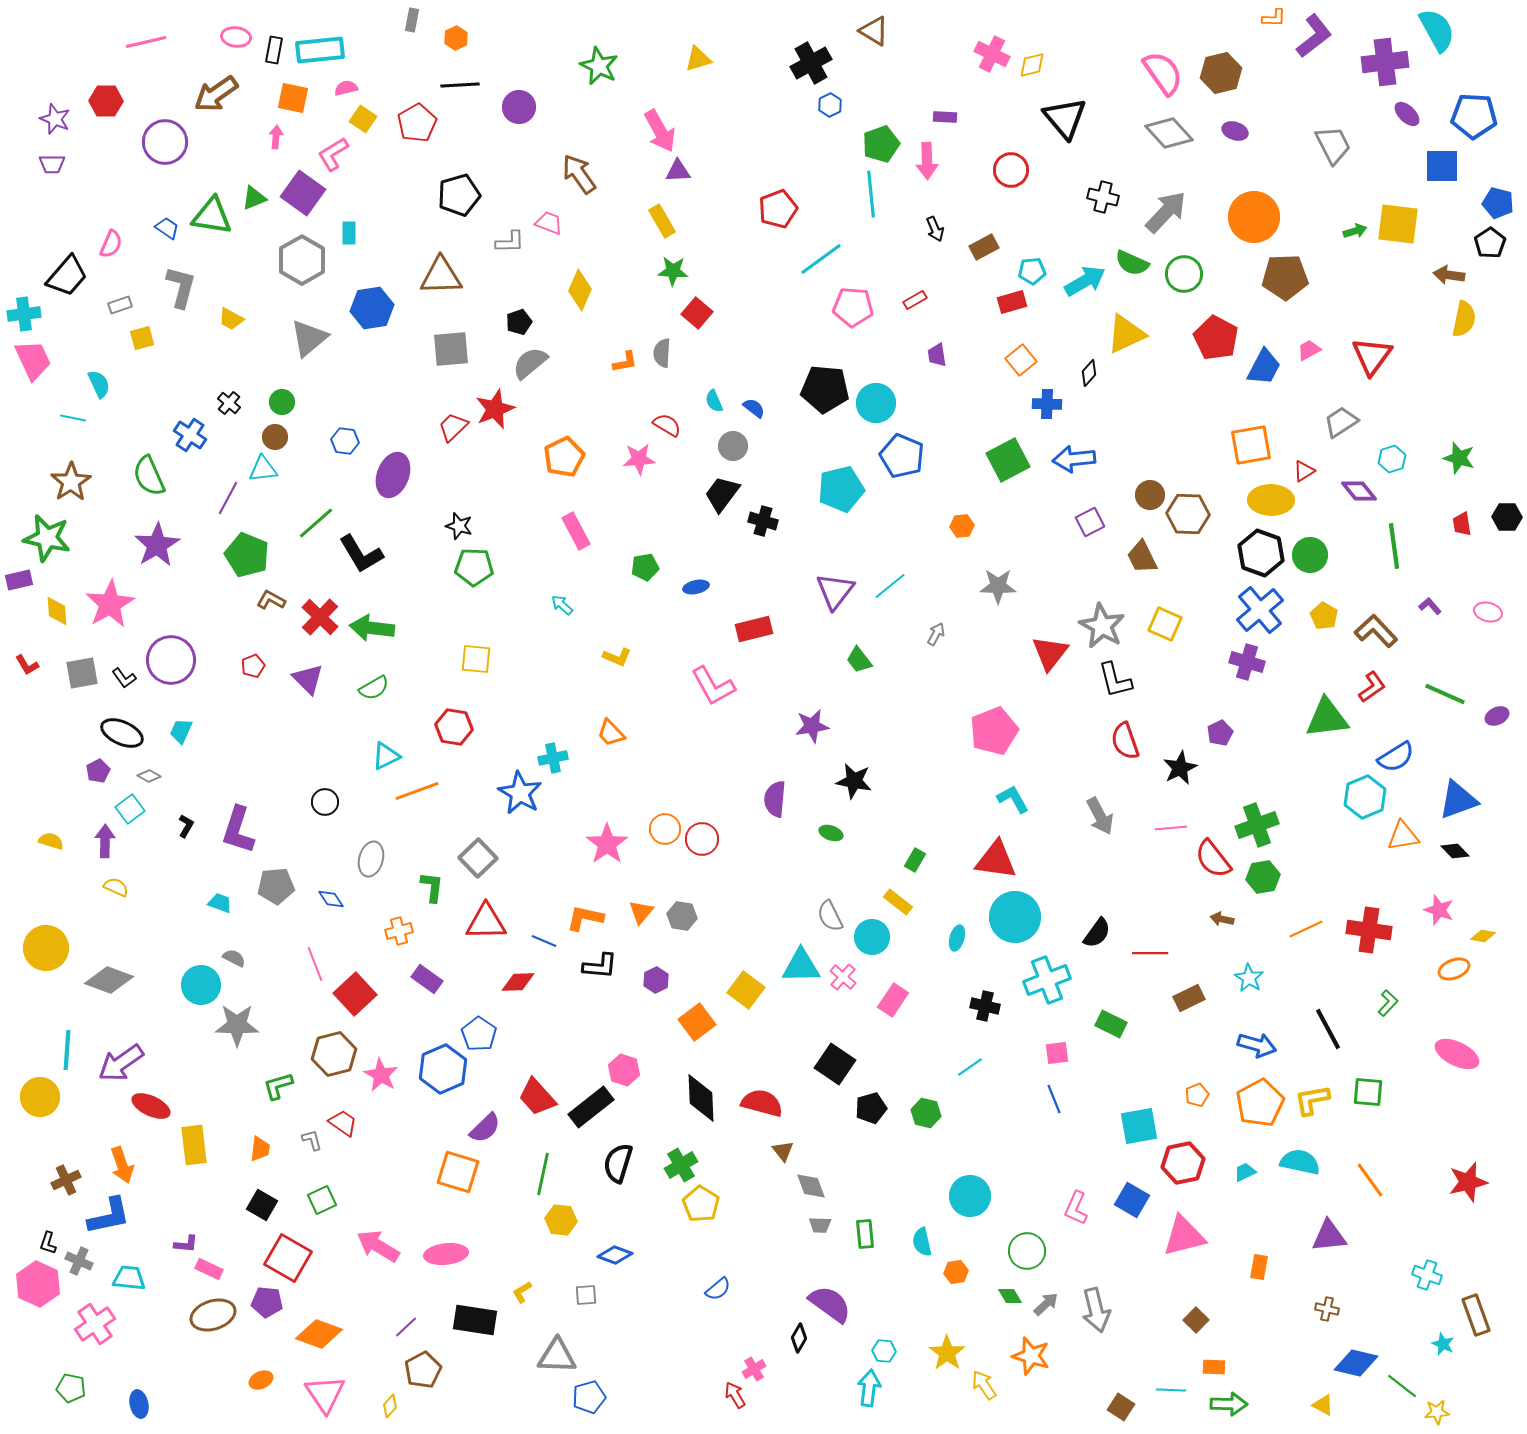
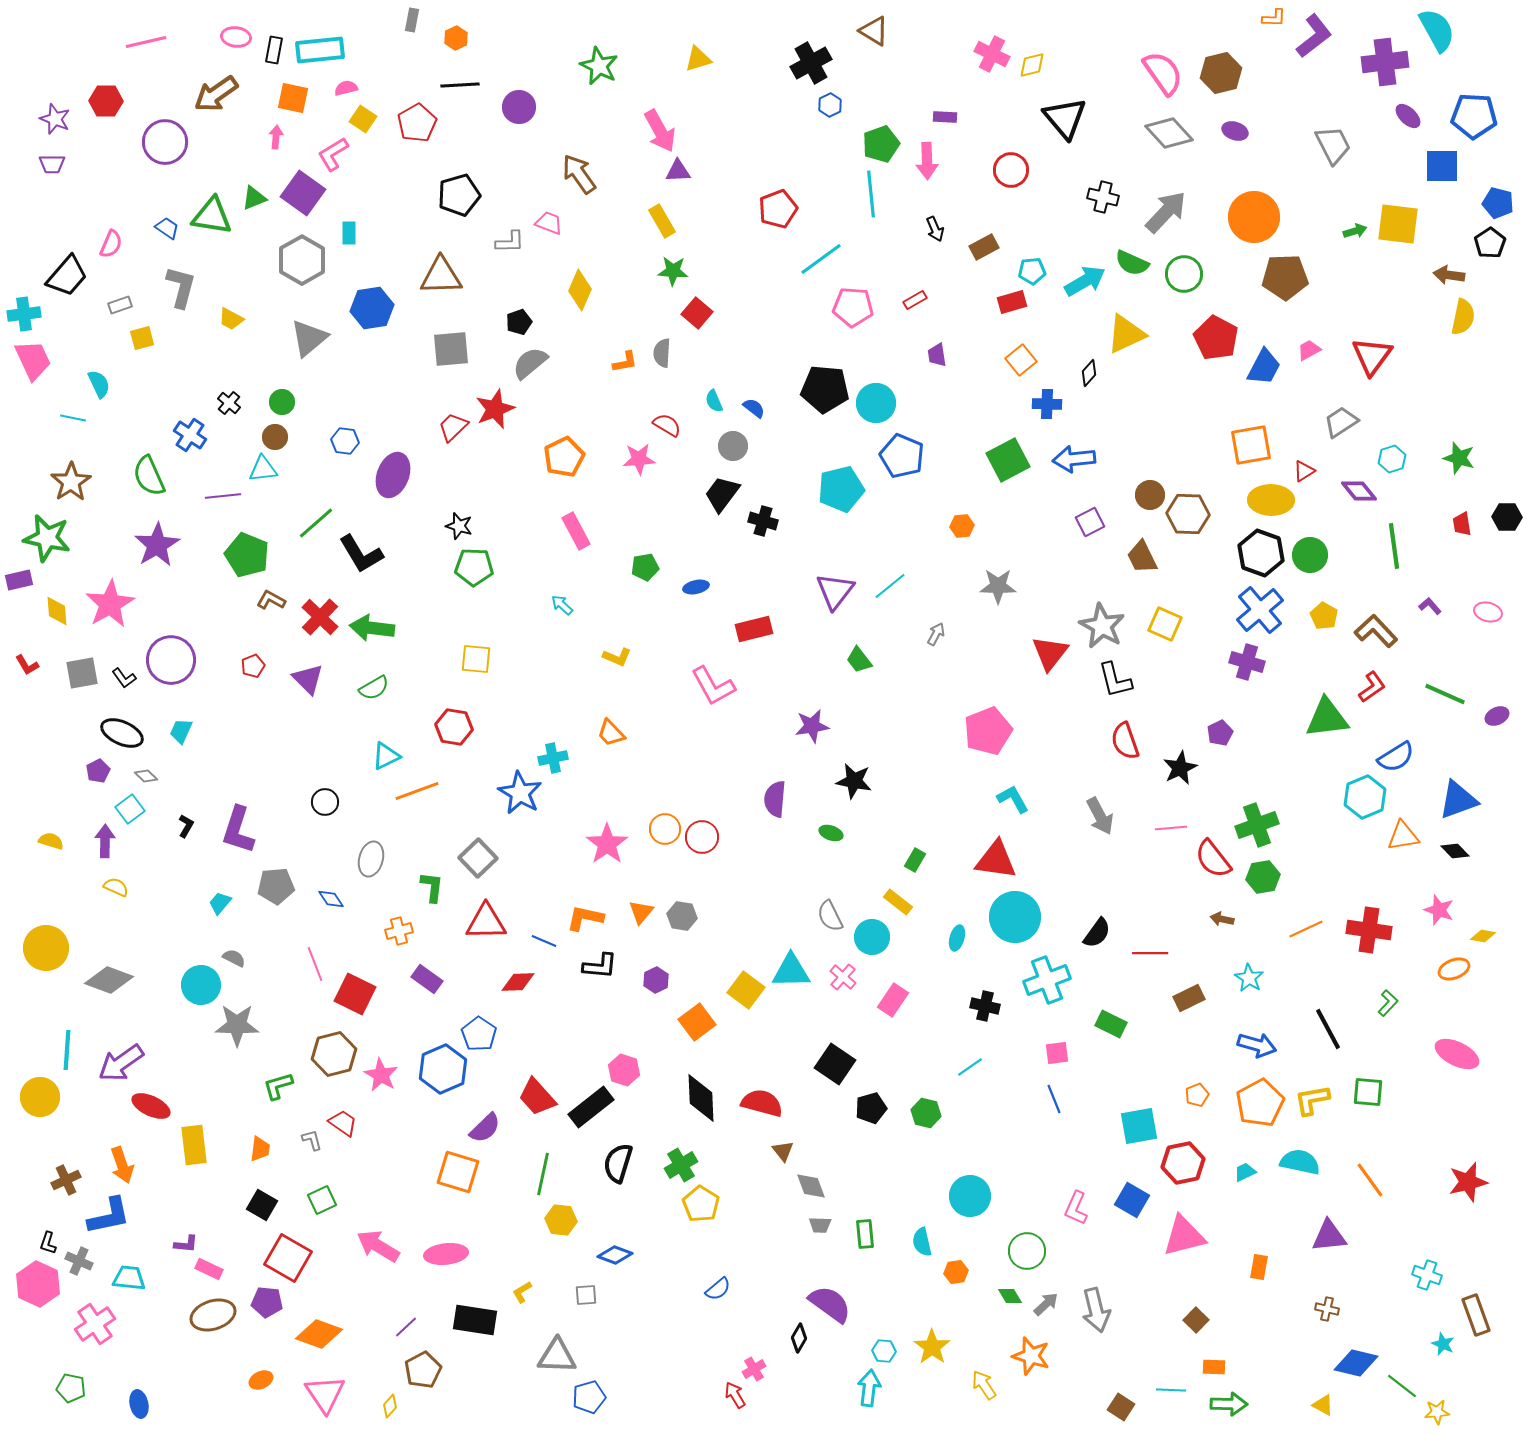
purple ellipse at (1407, 114): moved 1 px right, 2 px down
yellow semicircle at (1464, 319): moved 1 px left, 2 px up
purple line at (228, 498): moved 5 px left, 2 px up; rotated 56 degrees clockwise
pink pentagon at (994, 731): moved 6 px left
gray diamond at (149, 776): moved 3 px left; rotated 15 degrees clockwise
red circle at (702, 839): moved 2 px up
cyan trapezoid at (220, 903): rotated 70 degrees counterclockwise
cyan triangle at (801, 966): moved 10 px left, 5 px down
red square at (355, 994): rotated 21 degrees counterclockwise
yellow star at (947, 1353): moved 15 px left, 6 px up
